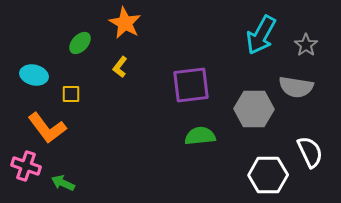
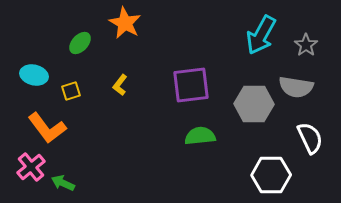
yellow L-shape: moved 18 px down
yellow square: moved 3 px up; rotated 18 degrees counterclockwise
gray hexagon: moved 5 px up
white semicircle: moved 14 px up
pink cross: moved 5 px right, 1 px down; rotated 32 degrees clockwise
white hexagon: moved 3 px right
